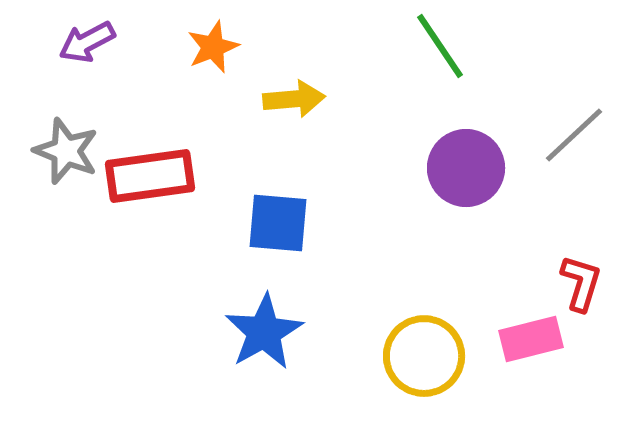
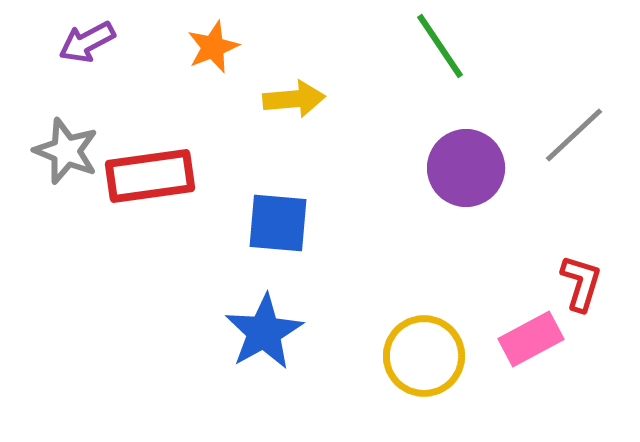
pink rectangle: rotated 14 degrees counterclockwise
